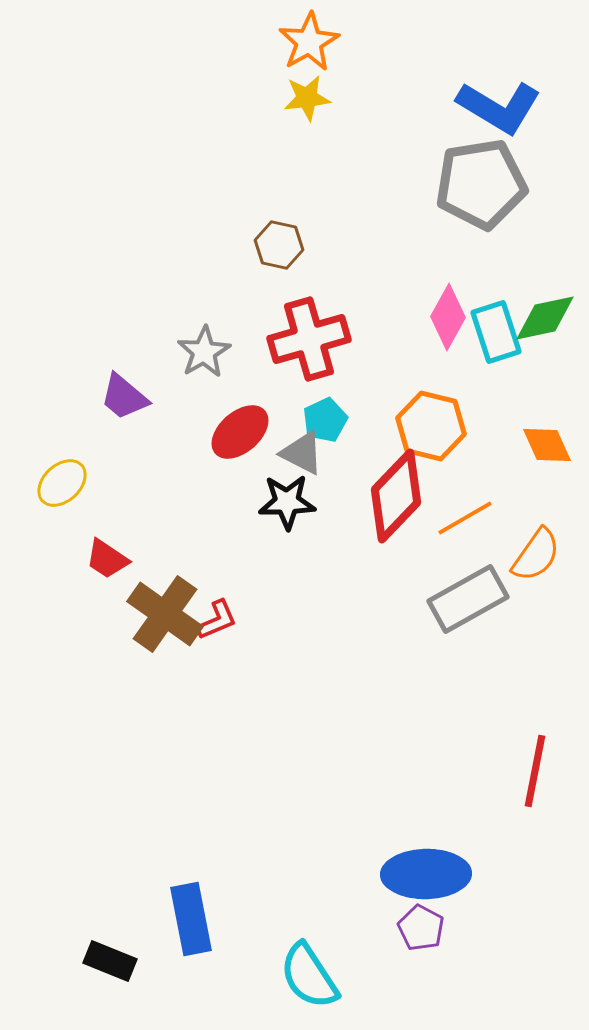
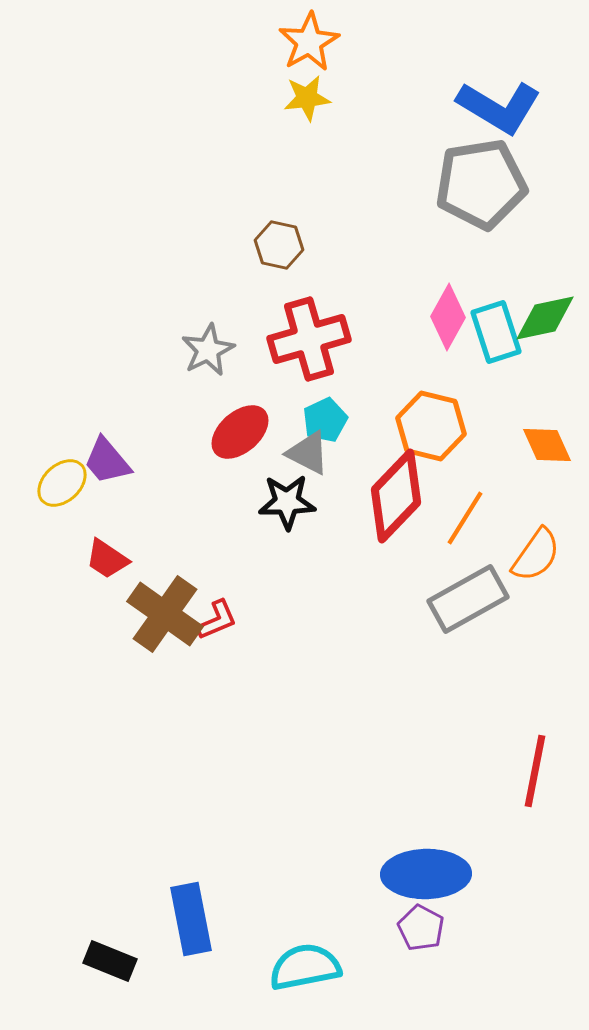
gray star: moved 4 px right, 2 px up; rotated 4 degrees clockwise
purple trapezoid: moved 17 px left, 64 px down; rotated 10 degrees clockwise
gray triangle: moved 6 px right
orange line: rotated 28 degrees counterclockwise
cyan semicircle: moved 4 px left, 9 px up; rotated 112 degrees clockwise
